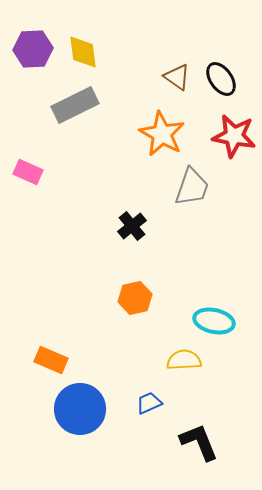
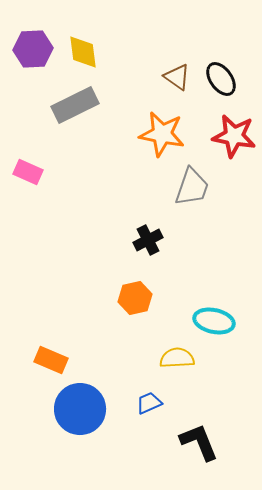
orange star: rotated 18 degrees counterclockwise
black cross: moved 16 px right, 14 px down; rotated 12 degrees clockwise
yellow semicircle: moved 7 px left, 2 px up
